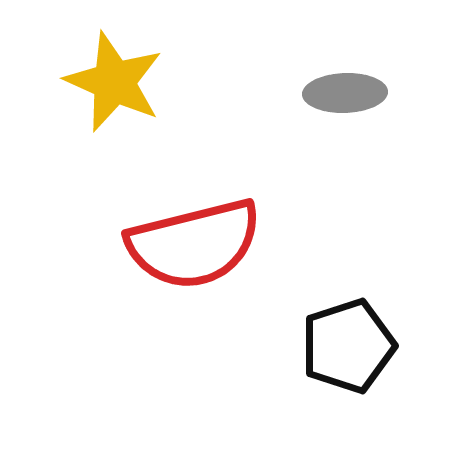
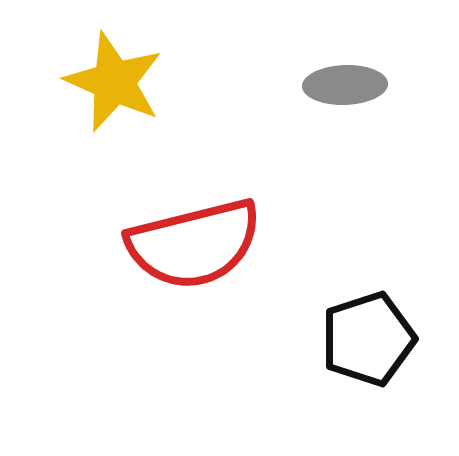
gray ellipse: moved 8 px up
black pentagon: moved 20 px right, 7 px up
